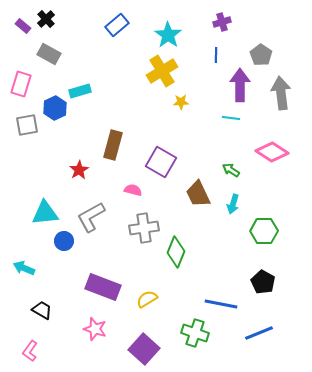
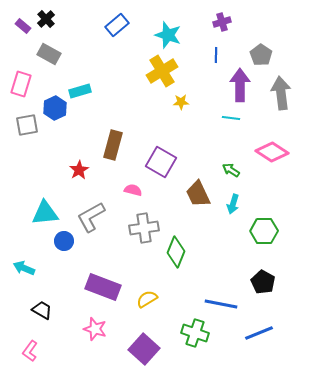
cyan star at (168, 35): rotated 16 degrees counterclockwise
